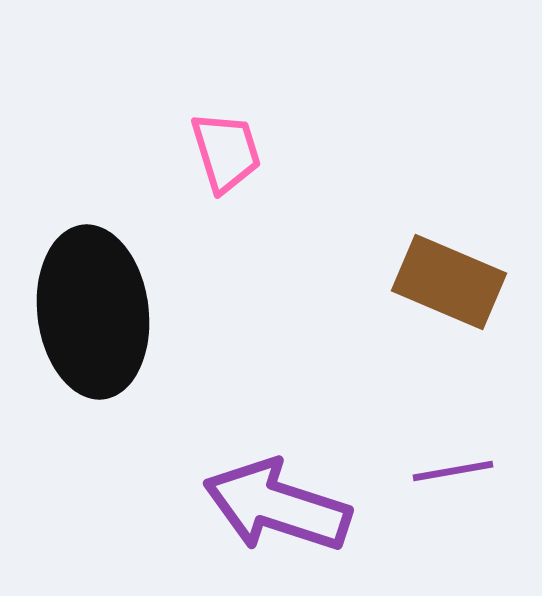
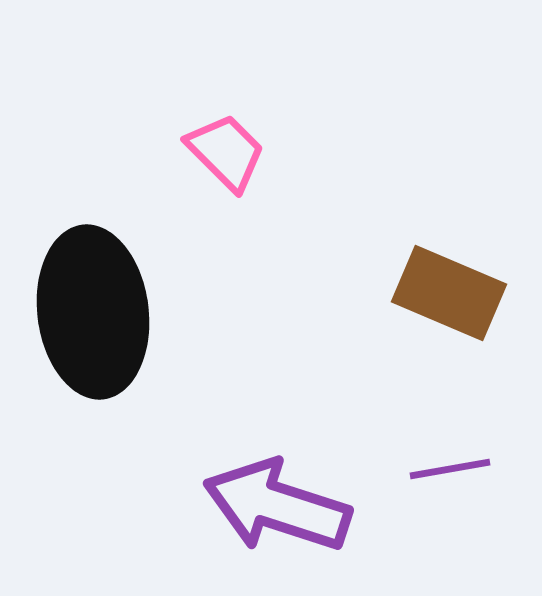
pink trapezoid: rotated 28 degrees counterclockwise
brown rectangle: moved 11 px down
purple line: moved 3 px left, 2 px up
